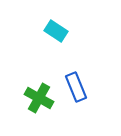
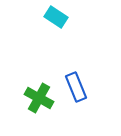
cyan rectangle: moved 14 px up
